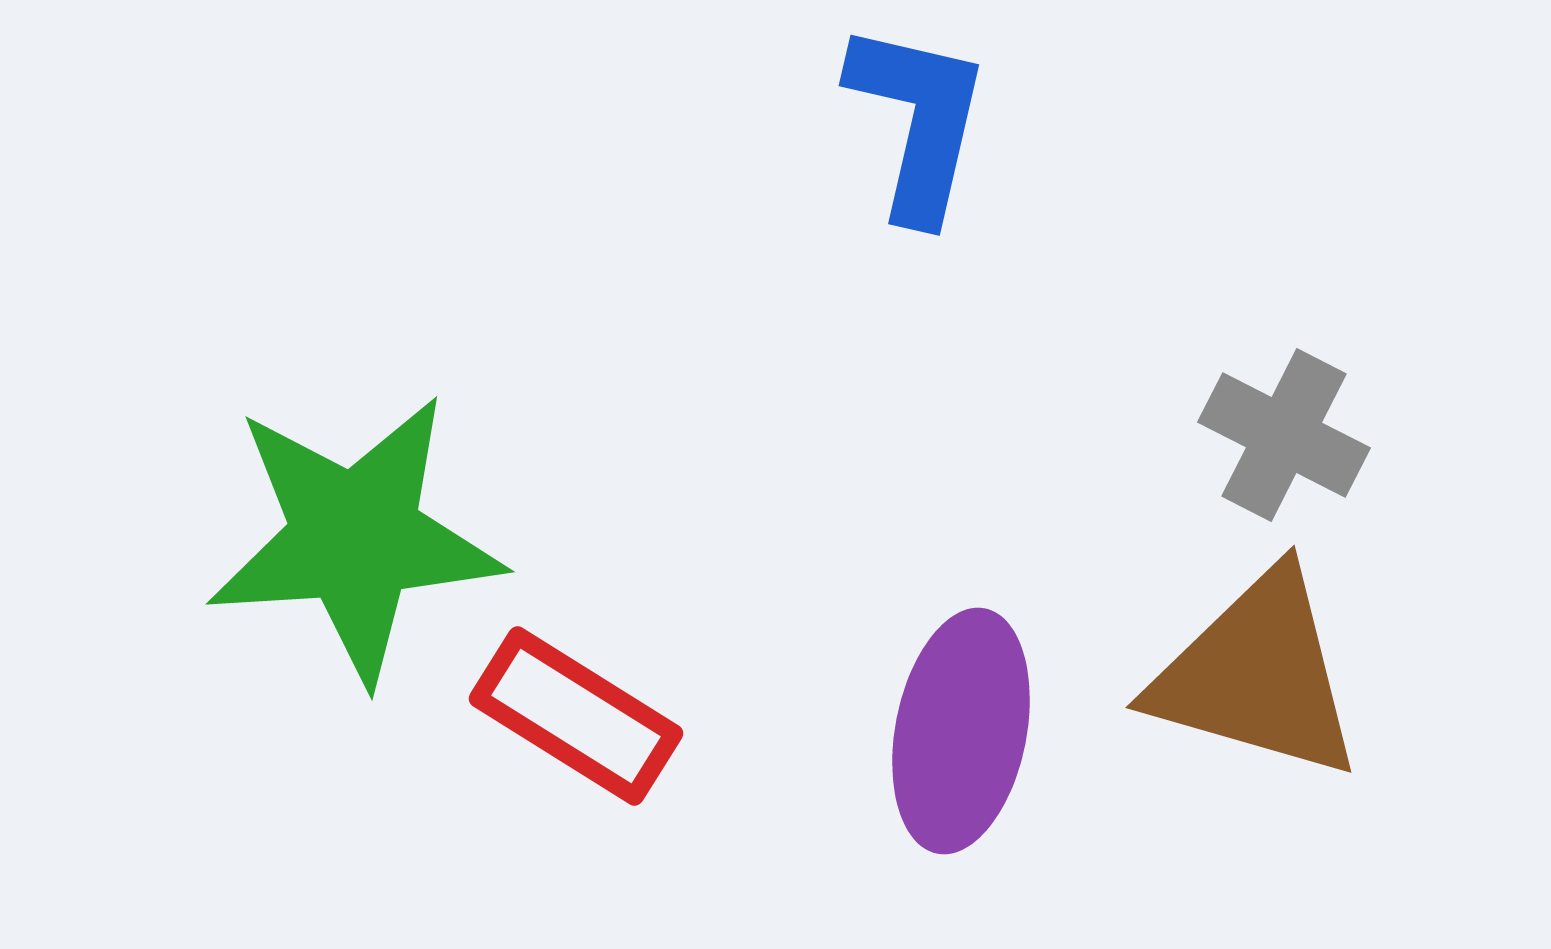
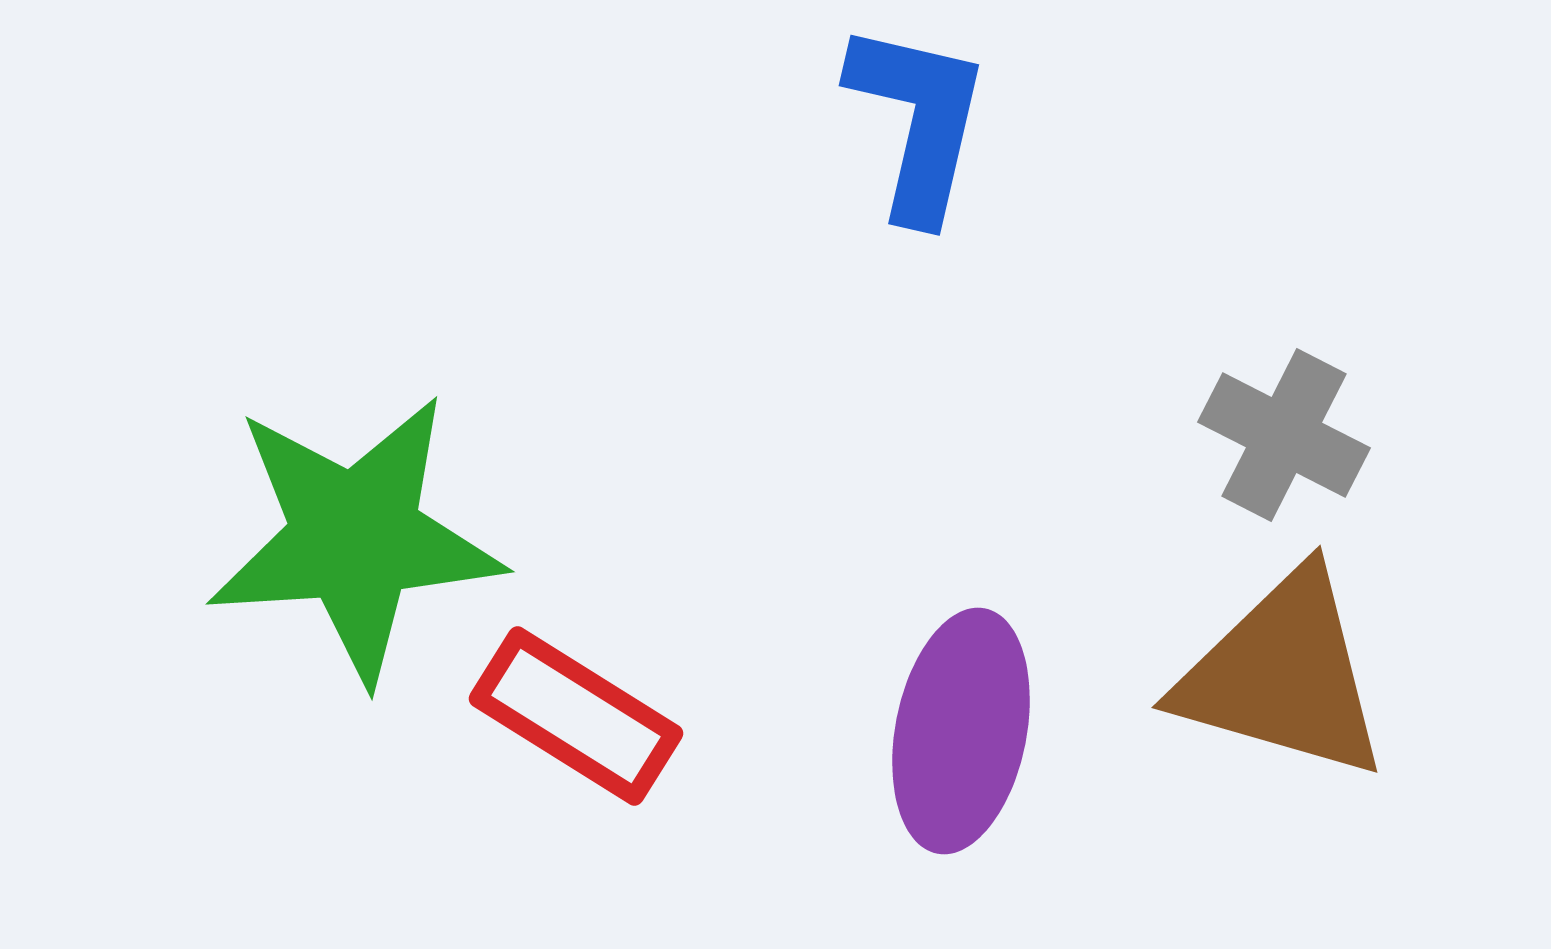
brown triangle: moved 26 px right
